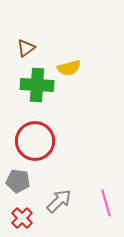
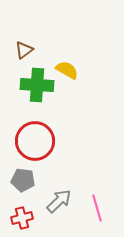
brown triangle: moved 2 px left, 2 px down
yellow semicircle: moved 2 px left, 2 px down; rotated 135 degrees counterclockwise
gray pentagon: moved 5 px right, 1 px up
pink line: moved 9 px left, 5 px down
red cross: rotated 30 degrees clockwise
